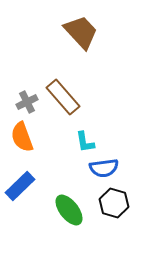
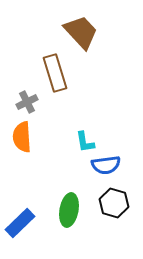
brown rectangle: moved 8 px left, 24 px up; rotated 24 degrees clockwise
orange semicircle: rotated 16 degrees clockwise
blue semicircle: moved 2 px right, 3 px up
blue rectangle: moved 37 px down
green ellipse: rotated 48 degrees clockwise
